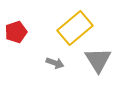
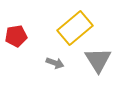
red pentagon: moved 4 px down; rotated 10 degrees clockwise
